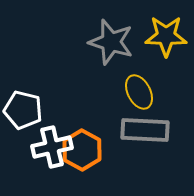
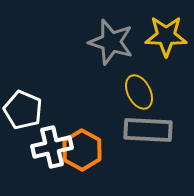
white pentagon: rotated 9 degrees clockwise
gray rectangle: moved 3 px right
